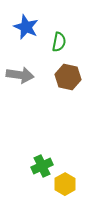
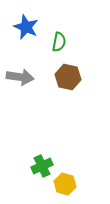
gray arrow: moved 2 px down
yellow hexagon: rotated 15 degrees counterclockwise
